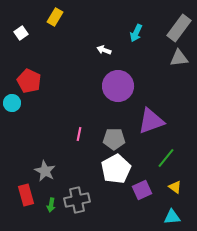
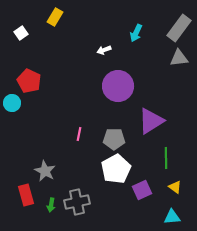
white arrow: rotated 40 degrees counterclockwise
purple triangle: rotated 12 degrees counterclockwise
green line: rotated 40 degrees counterclockwise
gray cross: moved 2 px down
